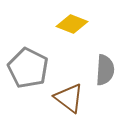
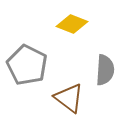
gray pentagon: moved 1 px left, 3 px up
